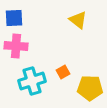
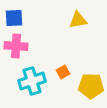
yellow triangle: rotated 48 degrees counterclockwise
yellow pentagon: moved 1 px right, 2 px up
